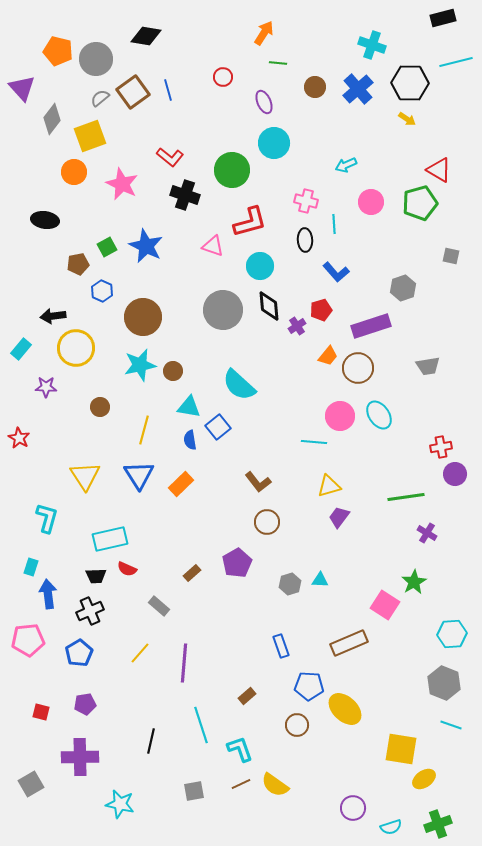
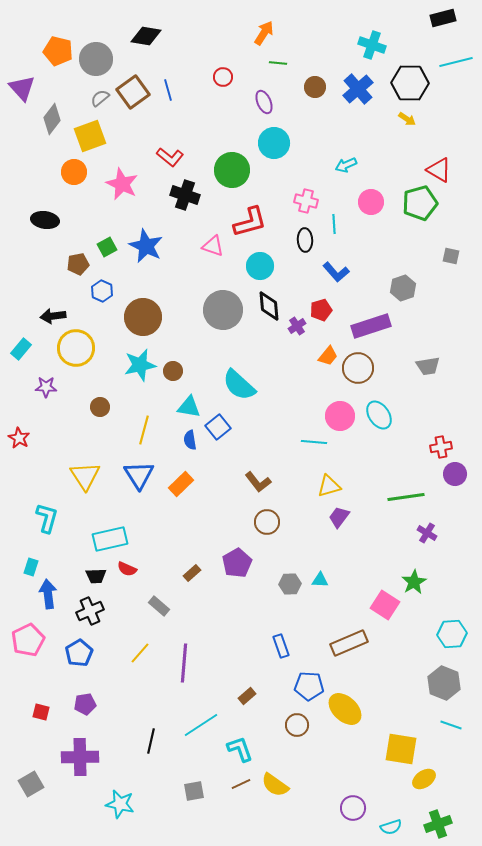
gray hexagon at (290, 584): rotated 15 degrees clockwise
pink pentagon at (28, 640): rotated 20 degrees counterclockwise
cyan line at (201, 725): rotated 75 degrees clockwise
